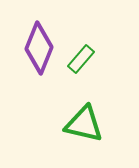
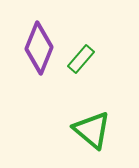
green triangle: moved 8 px right, 6 px down; rotated 27 degrees clockwise
